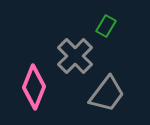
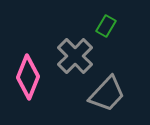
pink diamond: moved 6 px left, 10 px up
gray trapezoid: rotated 6 degrees clockwise
